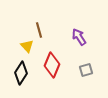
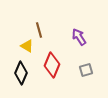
yellow triangle: rotated 16 degrees counterclockwise
black diamond: rotated 10 degrees counterclockwise
